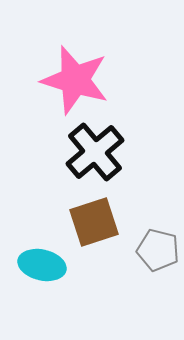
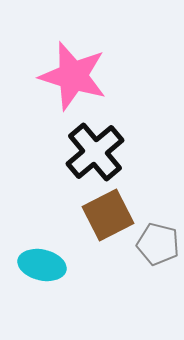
pink star: moved 2 px left, 4 px up
brown square: moved 14 px right, 7 px up; rotated 9 degrees counterclockwise
gray pentagon: moved 6 px up
